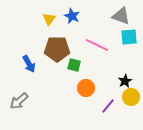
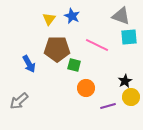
purple line: rotated 35 degrees clockwise
